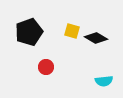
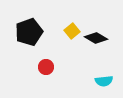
yellow square: rotated 35 degrees clockwise
